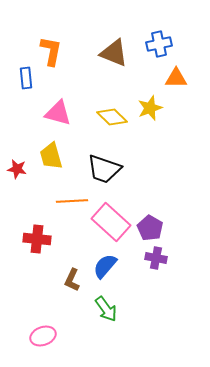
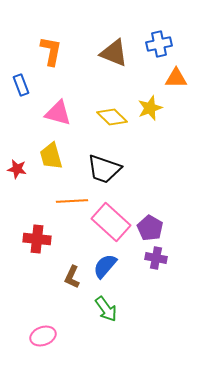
blue rectangle: moved 5 px left, 7 px down; rotated 15 degrees counterclockwise
brown L-shape: moved 3 px up
